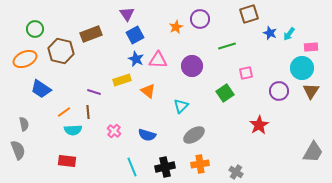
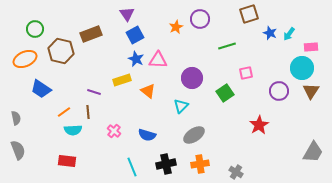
purple circle at (192, 66): moved 12 px down
gray semicircle at (24, 124): moved 8 px left, 6 px up
black cross at (165, 167): moved 1 px right, 3 px up
